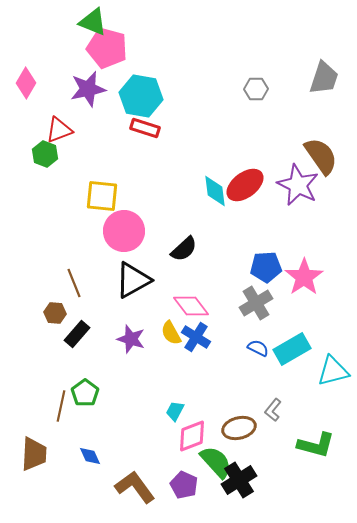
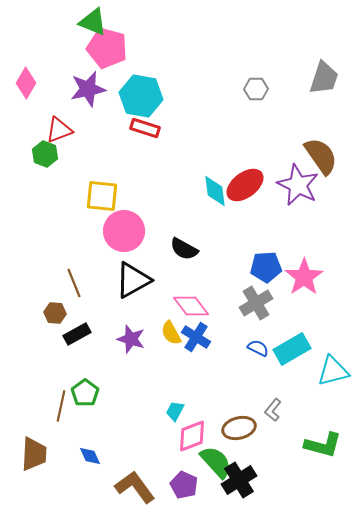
black semicircle at (184, 249): rotated 72 degrees clockwise
black rectangle at (77, 334): rotated 20 degrees clockwise
green L-shape at (316, 445): moved 7 px right
